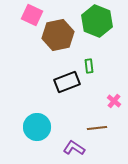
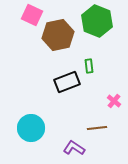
cyan circle: moved 6 px left, 1 px down
